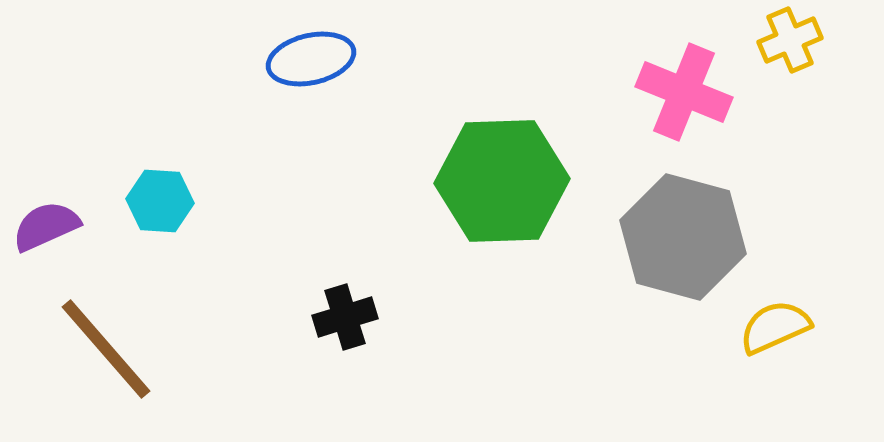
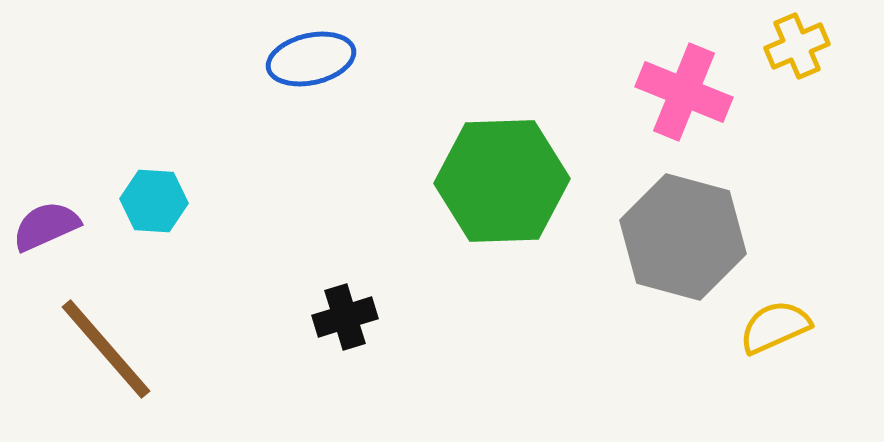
yellow cross: moved 7 px right, 6 px down
cyan hexagon: moved 6 px left
